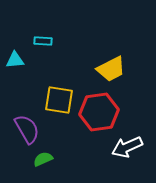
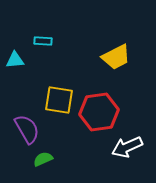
yellow trapezoid: moved 5 px right, 12 px up
